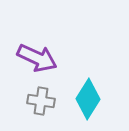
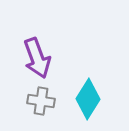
purple arrow: rotated 45 degrees clockwise
